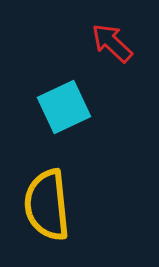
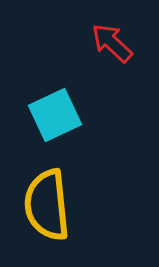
cyan square: moved 9 px left, 8 px down
